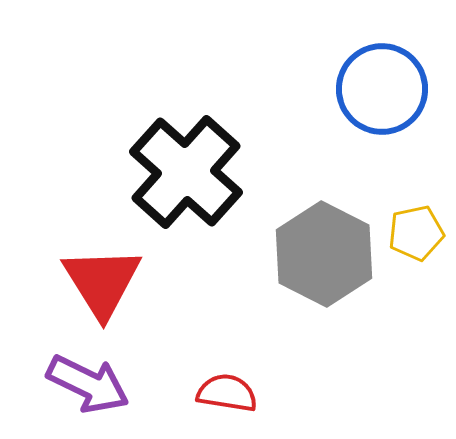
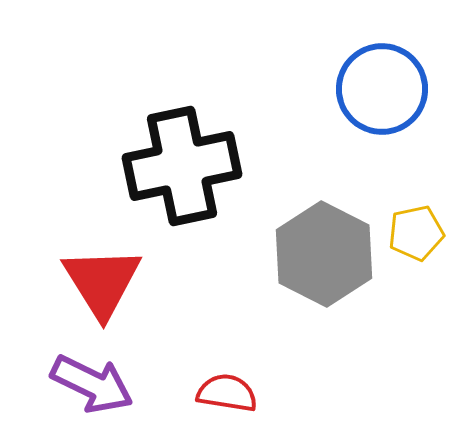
black cross: moved 4 px left, 6 px up; rotated 36 degrees clockwise
purple arrow: moved 4 px right
